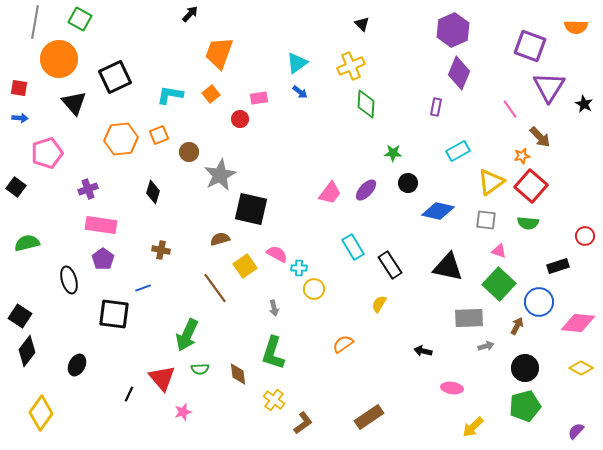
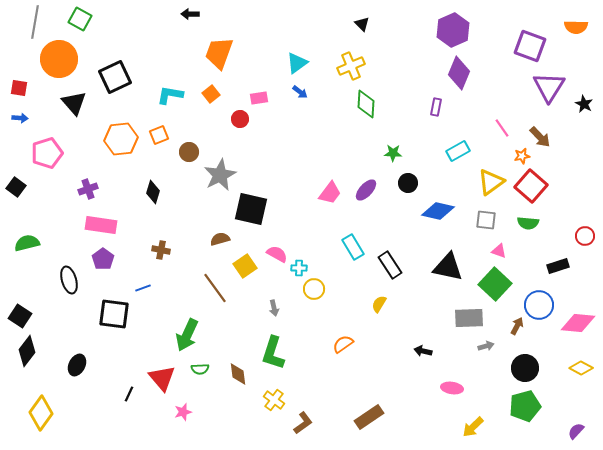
black arrow at (190, 14): rotated 132 degrees counterclockwise
pink line at (510, 109): moved 8 px left, 19 px down
green square at (499, 284): moved 4 px left
blue circle at (539, 302): moved 3 px down
